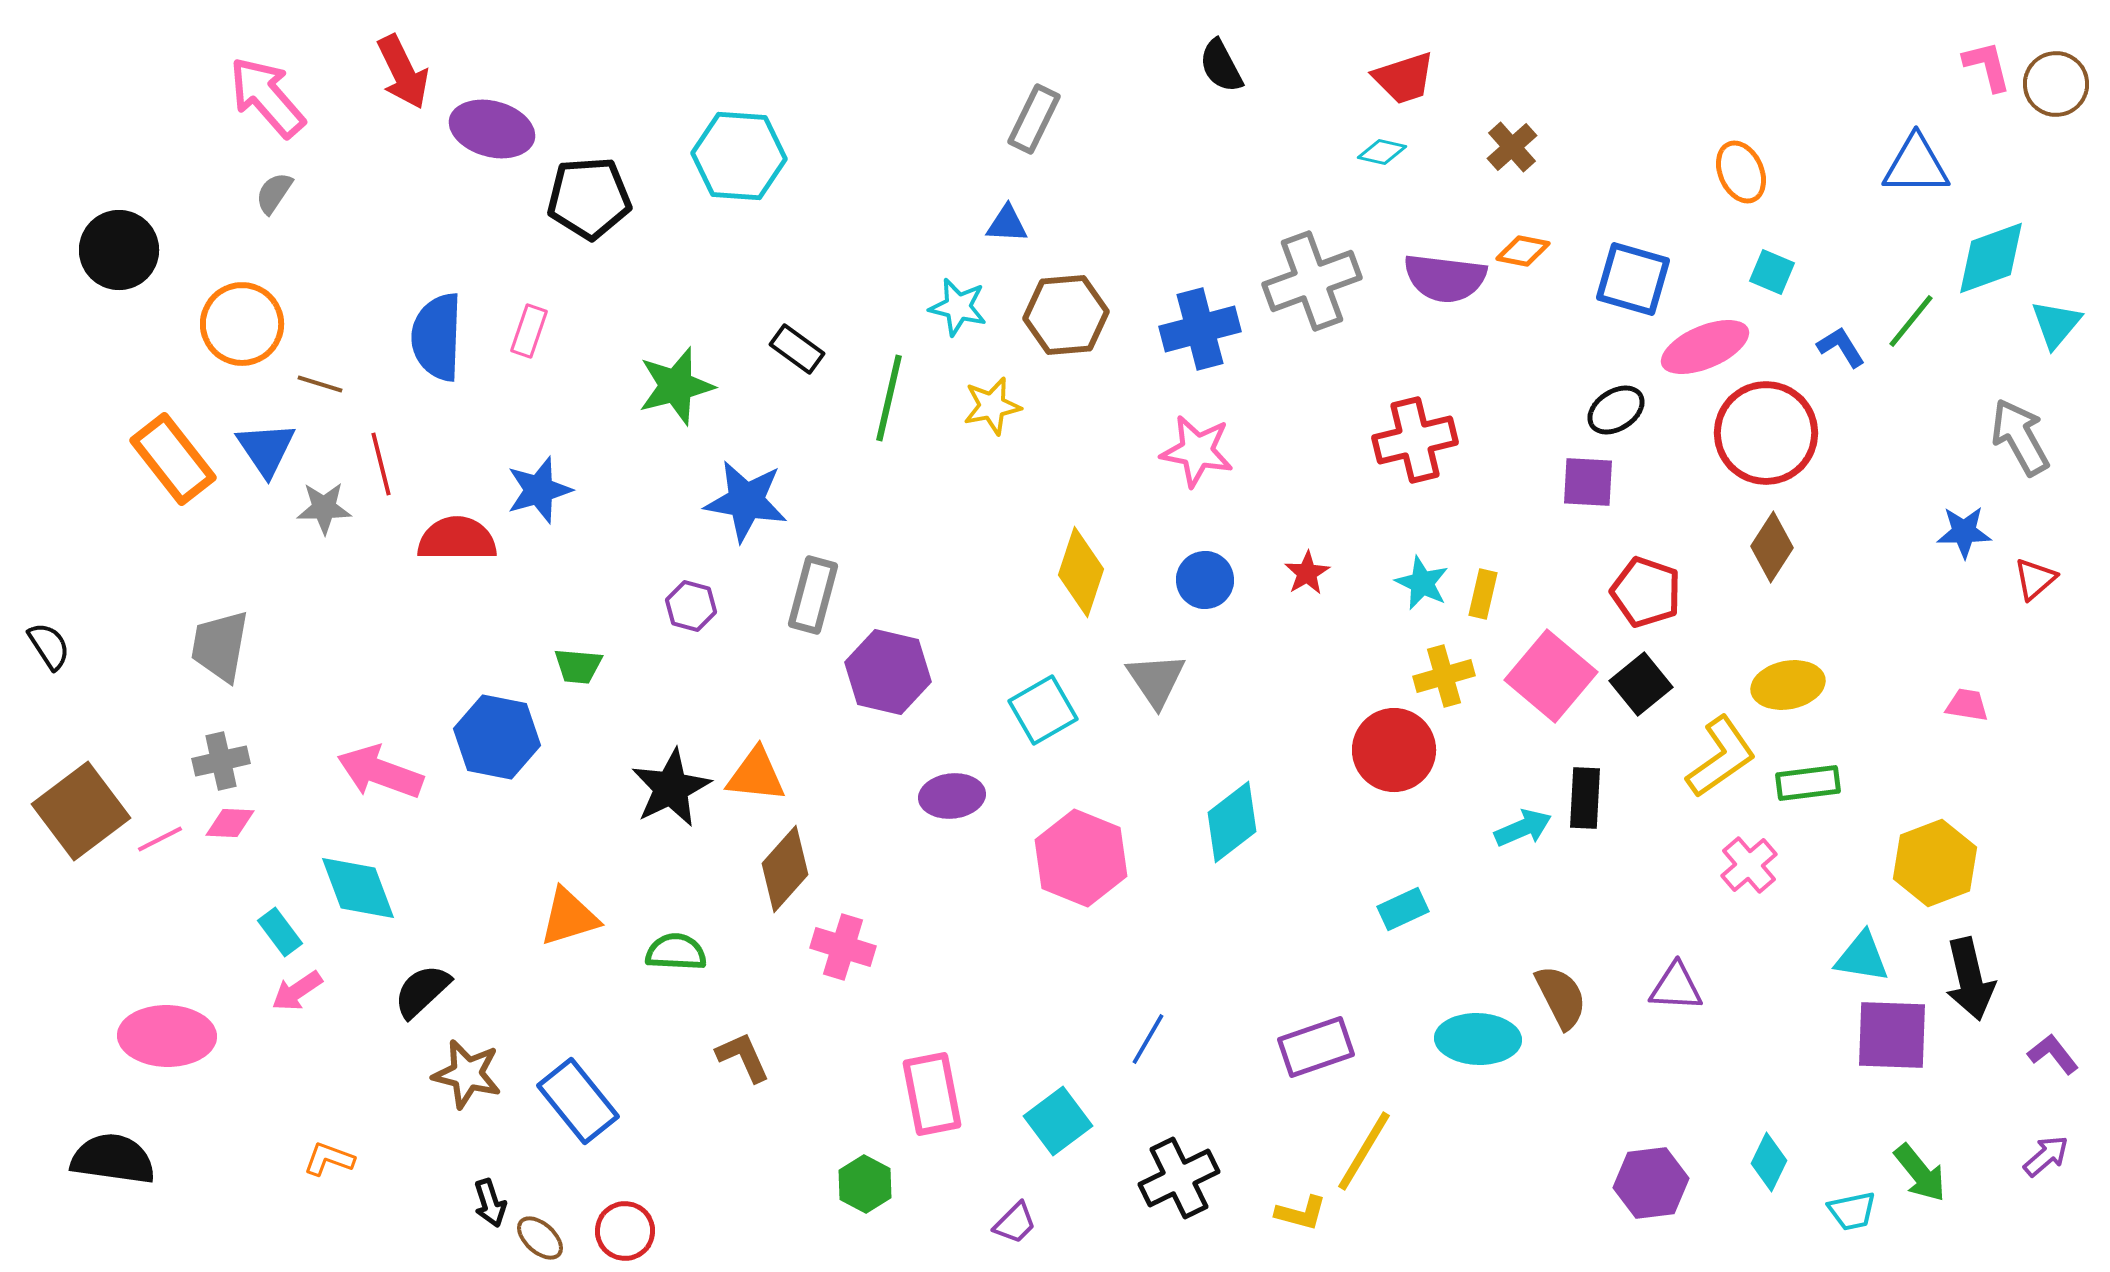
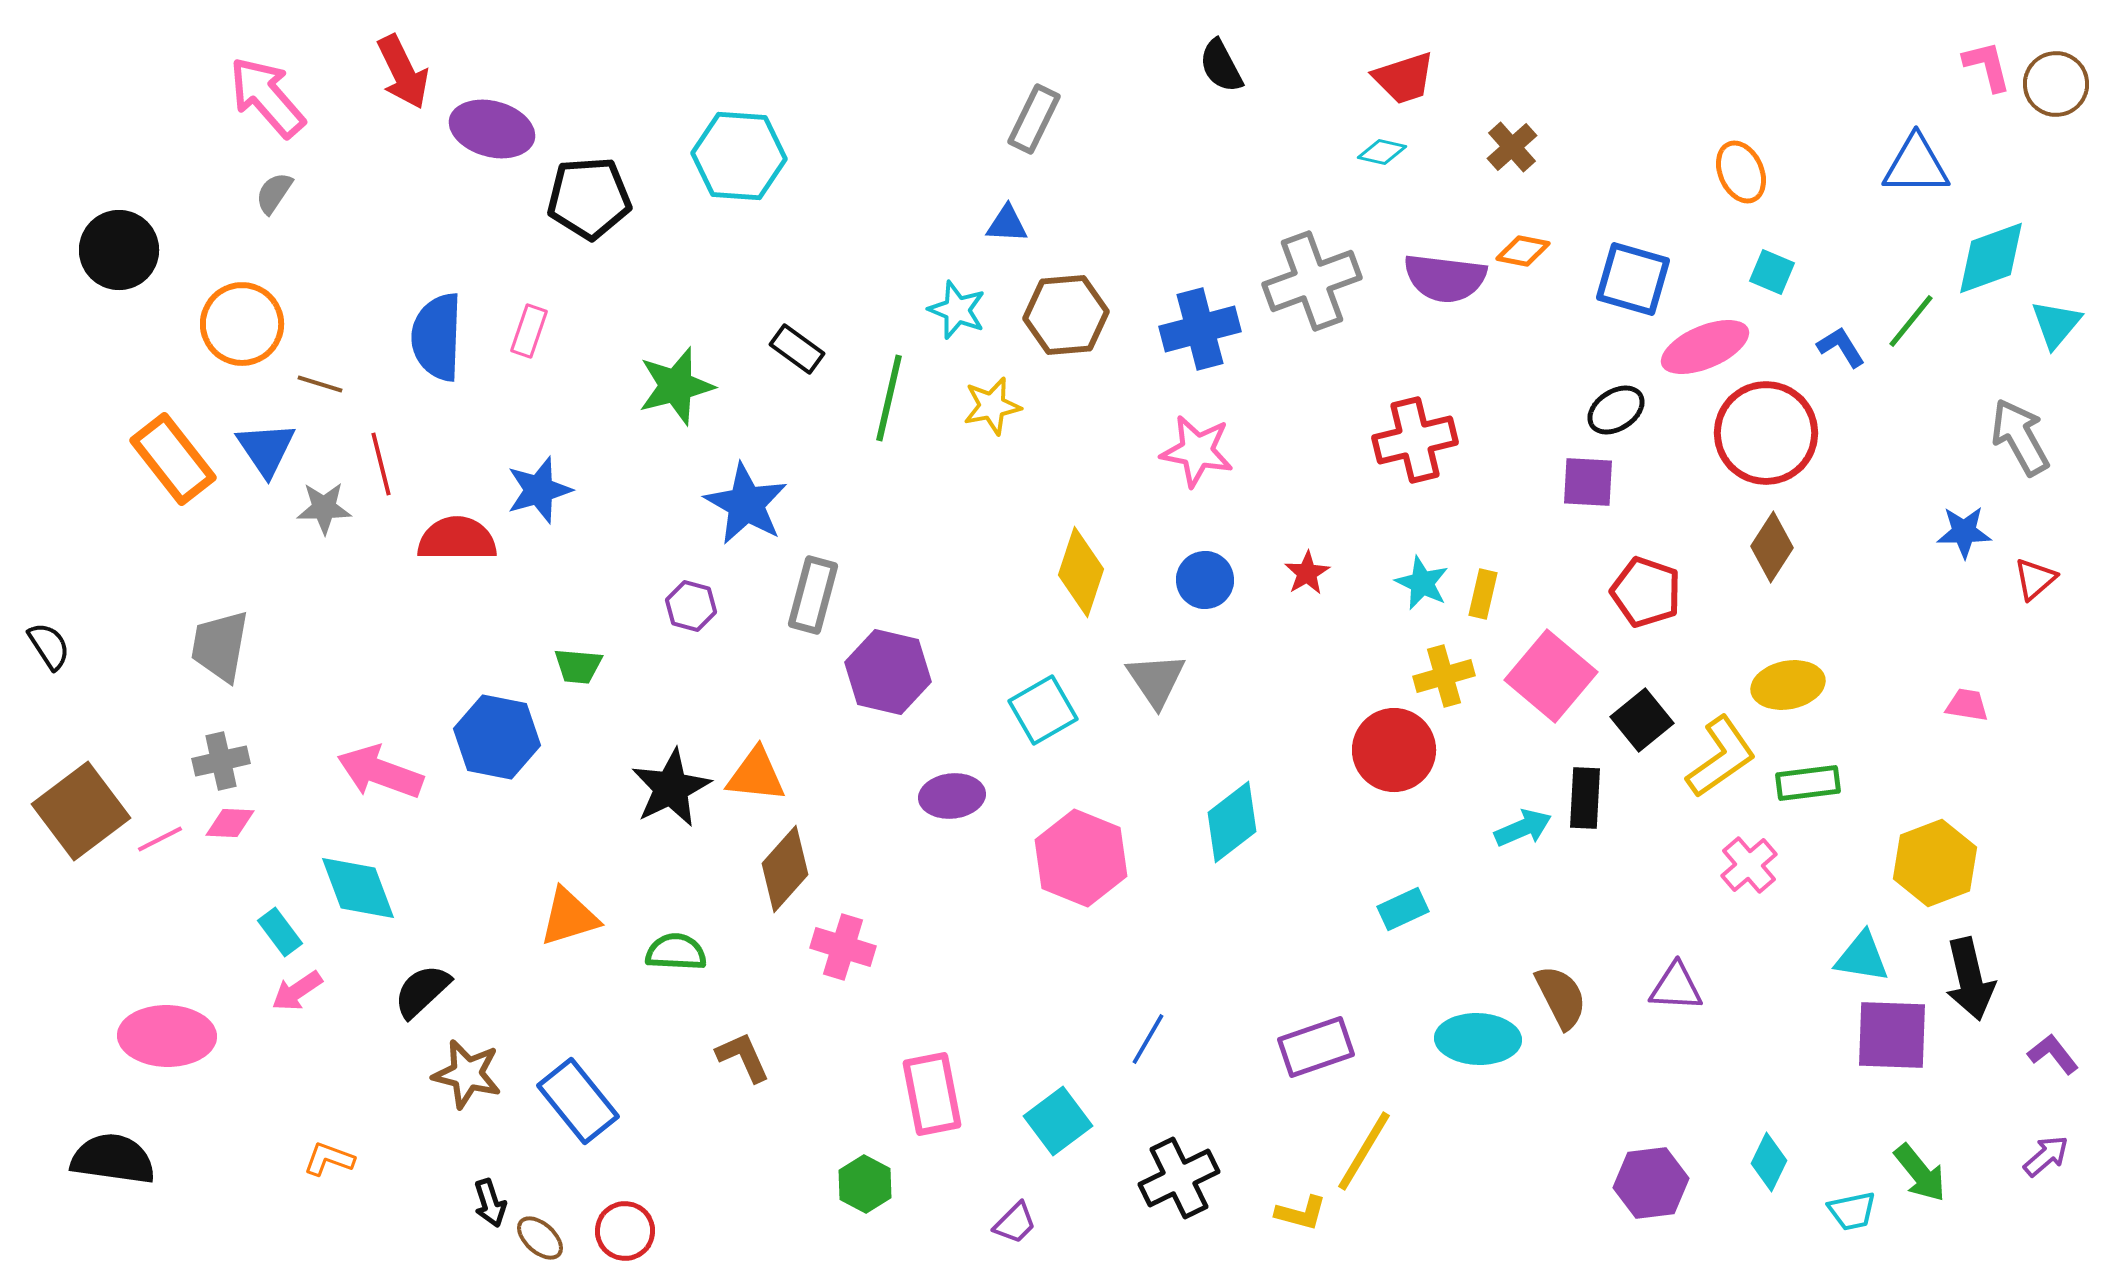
cyan star at (958, 307): moved 1 px left, 3 px down; rotated 8 degrees clockwise
blue star at (746, 501): moved 3 px down; rotated 20 degrees clockwise
black square at (1641, 684): moved 1 px right, 36 px down
